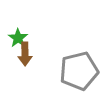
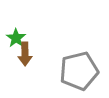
green star: moved 2 px left
